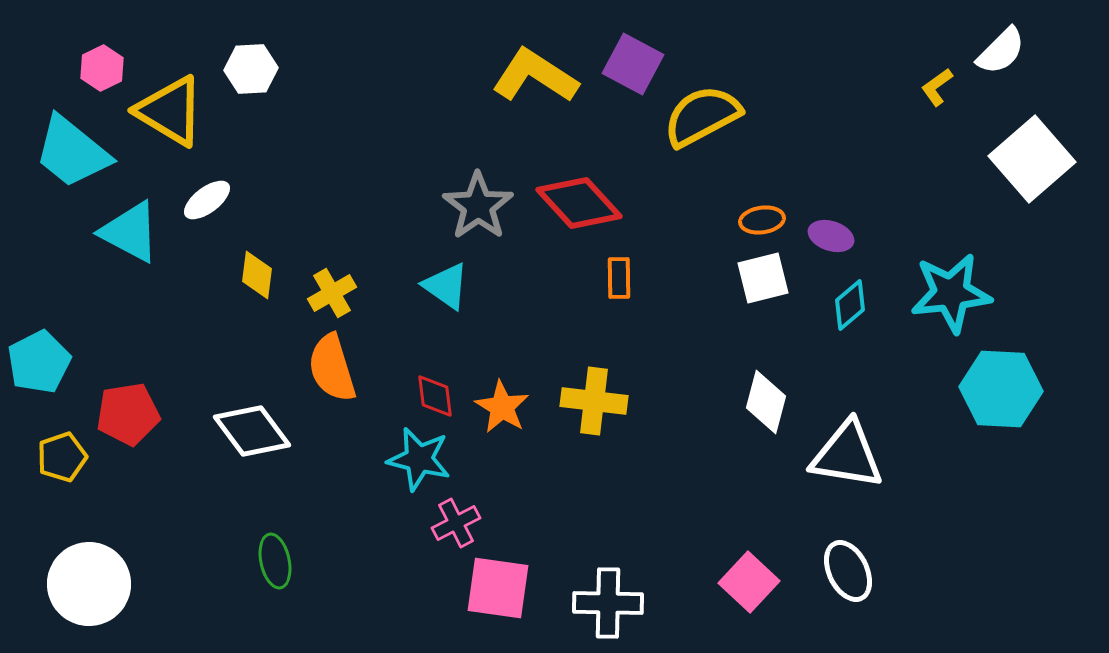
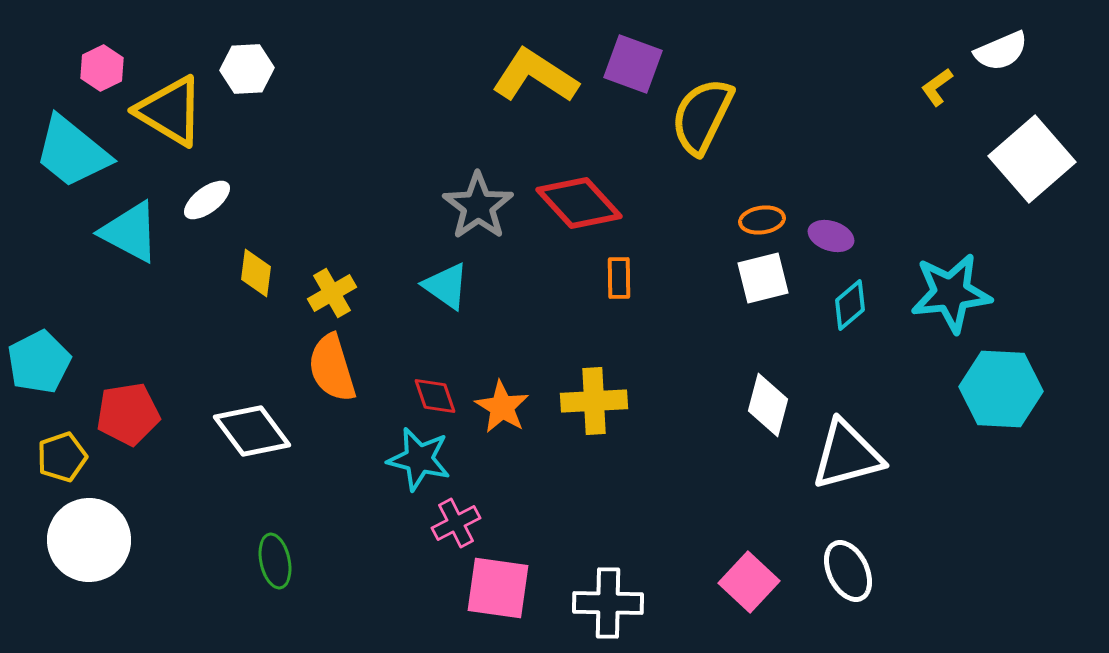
white semicircle at (1001, 51): rotated 22 degrees clockwise
purple square at (633, 64): rotated 8 degrees counterclockwise
white hexagon at (251, 69): moved 4 px left
yellow semicircle at (702, 116): rotated 36 degrees counterclockwise
yellow diamond at (257, 275): moved 1 px left, 2 px up
red diamond at (435, 396): rotated 12 degrees counterclockwise
yellow cross at (594, 401): rotated 10 degrees counterclockwise
white diamond at (766, 402): moved 2 px right, 3 px down
white triangle at (847, 455): rotated 24 degrees counterclockwise
white circle at (89, 584): moved 44 px up
